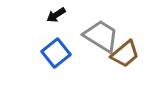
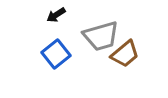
gray trapezoid: rotated 132 degrees clockwise
blue square: moved 1 px down
